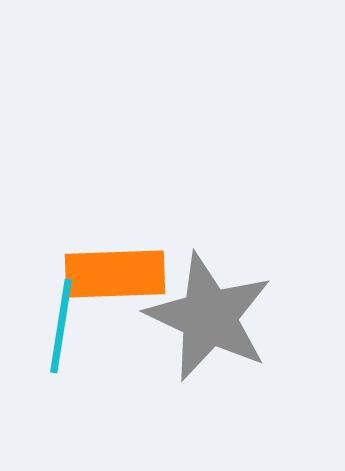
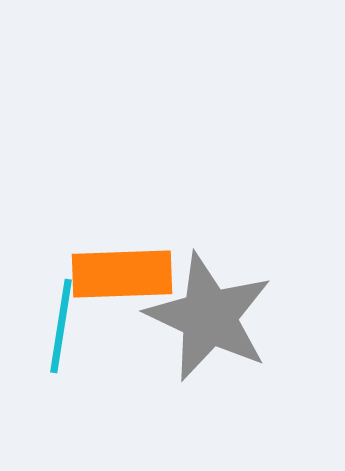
orange rectangle: moved 7 px right
